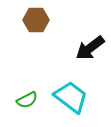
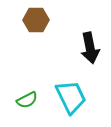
black arrow: rotated 64 degrees counterclockwise
cyan trapezoid: rotated 27 degrees clockwise
